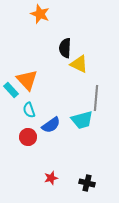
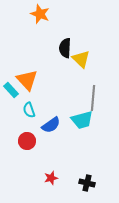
yellow triangle: moved 2 px right, 5 px up; rotated 18 degrees clockwise
gray line: moved 3 px left
red circle: moved 1 px left, 4 px down
